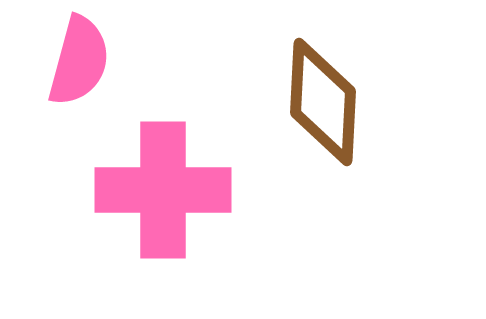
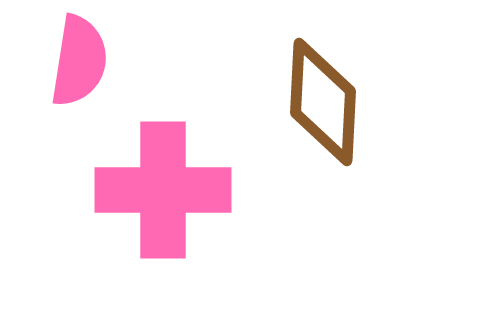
pink semicircle: rotated 6 degrees counterclockwise
